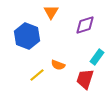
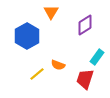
purple diamond: rotated 15 degrees counterclockwise
blue hexagon: rotated 10 degrees clockwise
yellow line: moved 1 px up
